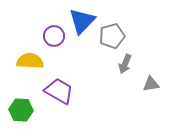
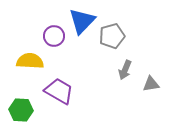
gray arrow: moved 6 px down
